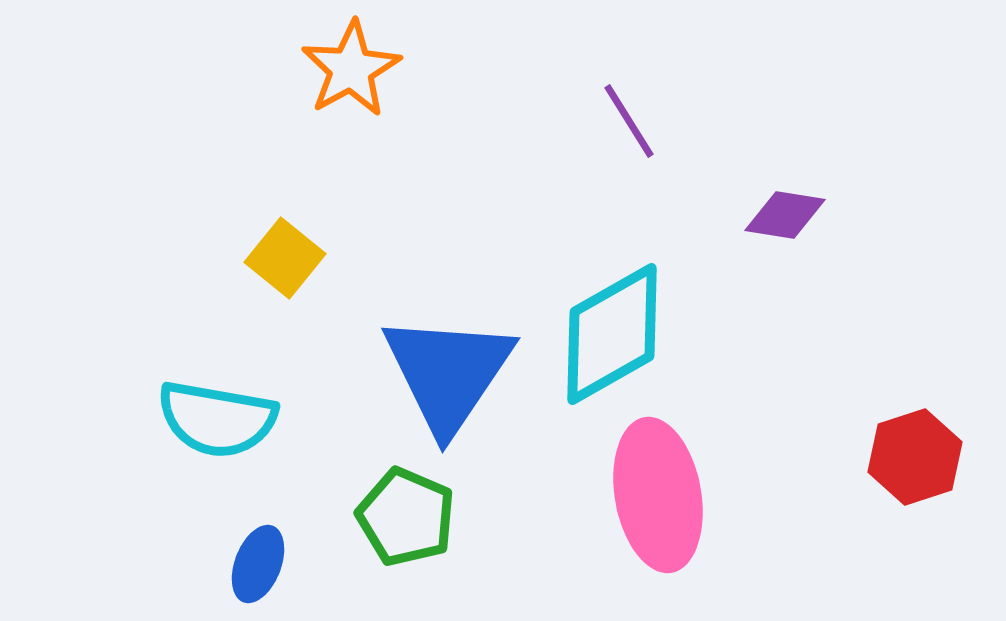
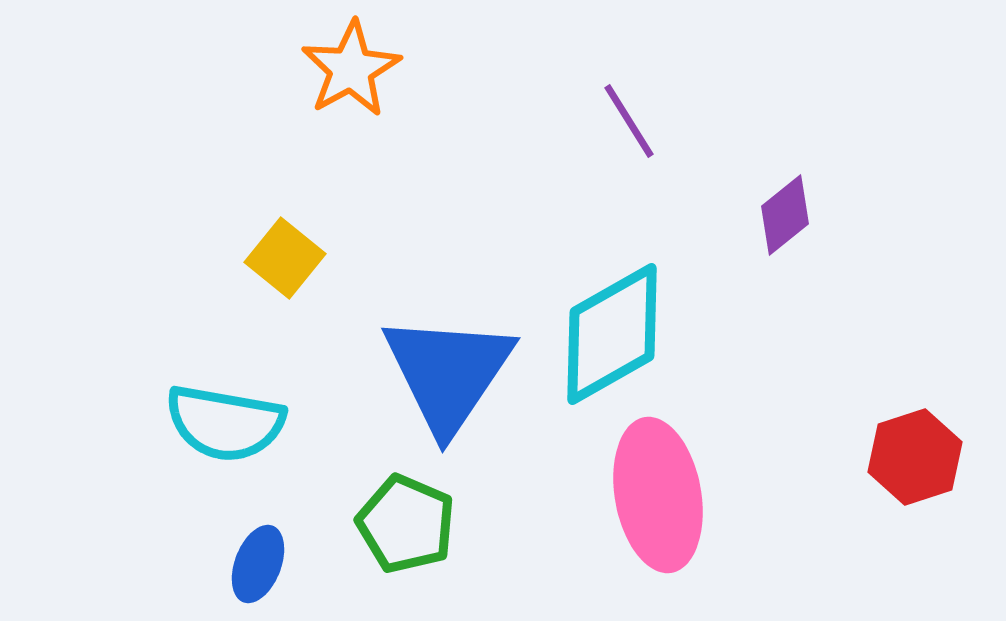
purple diamond: rotated 48 degrees counterclockwise
cyan semicircle: moved 8 px right, 4 px down
green pentagon: moved 7 px down
